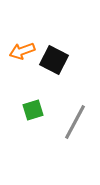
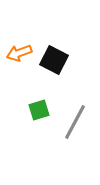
orange arrow: moved 3 px left, 2 px down
green square: moved 6 px right
